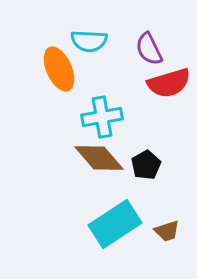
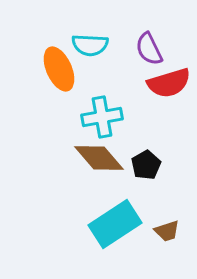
cyan semicircle: moved 1 px right, 4 px down
